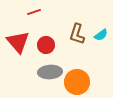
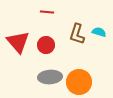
red line: moved 13 px right; rotated 24 degrees clockwise
cyan semicircle: moved 2 px left, 3 px up; rotated 128 degrees counterclockwise
gray ellipse: moved 5 px down
orange circle: moved 2 px right
